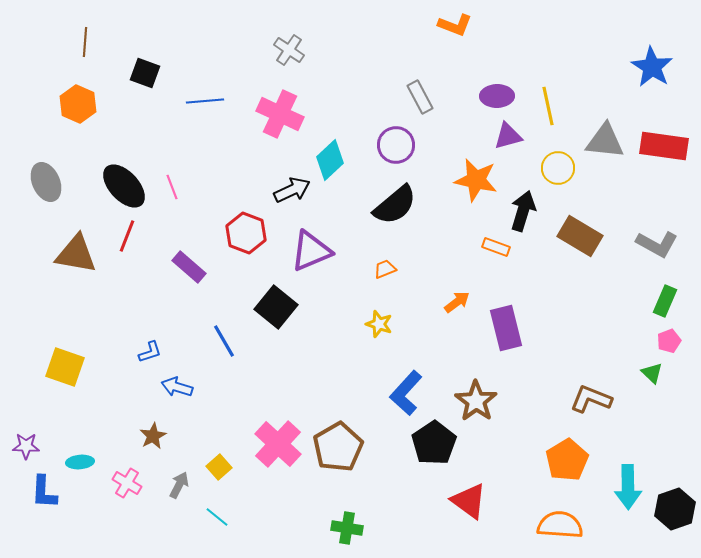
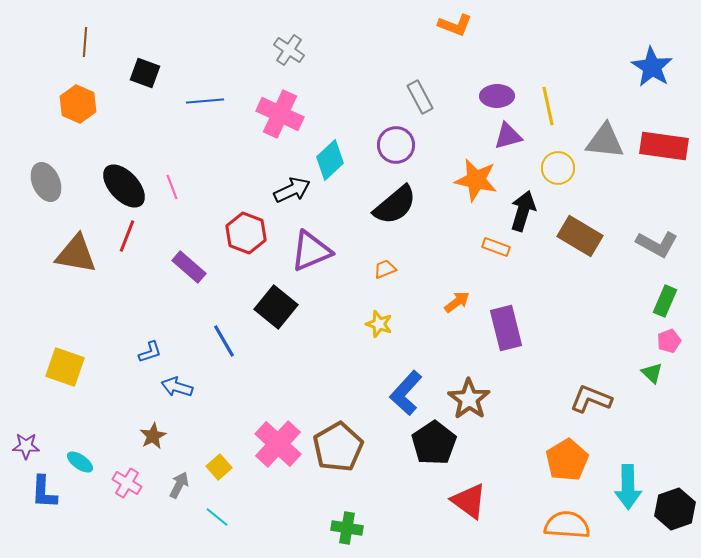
brown star at (476, 401): moved 7 px left, 2 px up
cyan ellipse at (80, 462): rotated 40 degrees clockwise
orange semicircle at (560, 525): moved 7 px right
